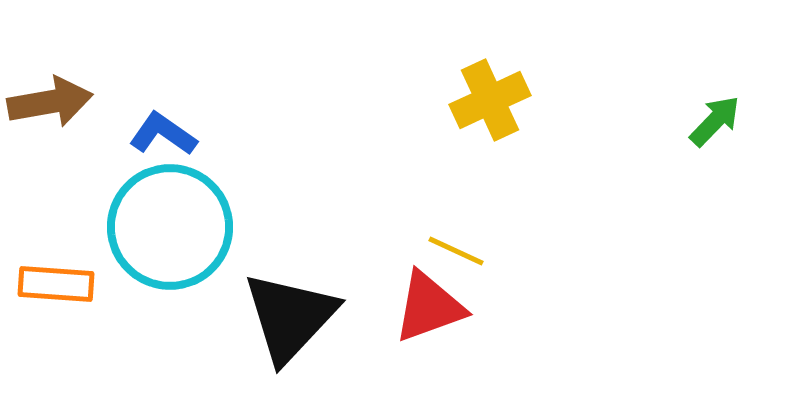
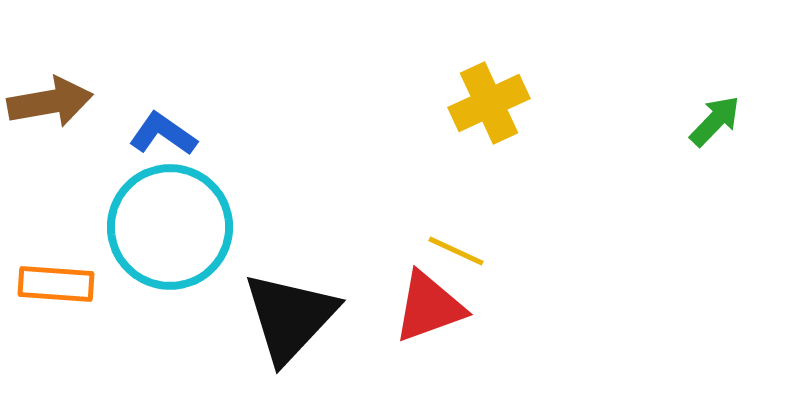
yellow cross: moved 1 px left, 3 px down
